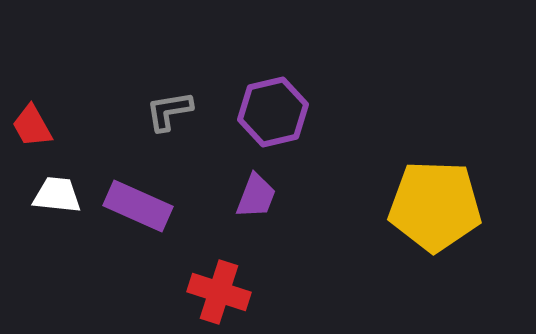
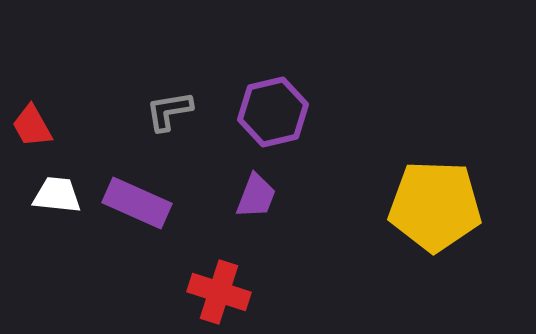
purple rectangle: moved 1 px left, 3 px up
